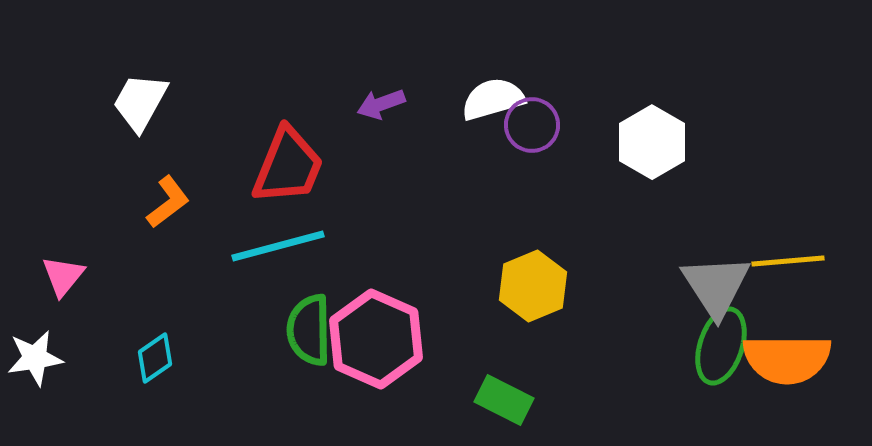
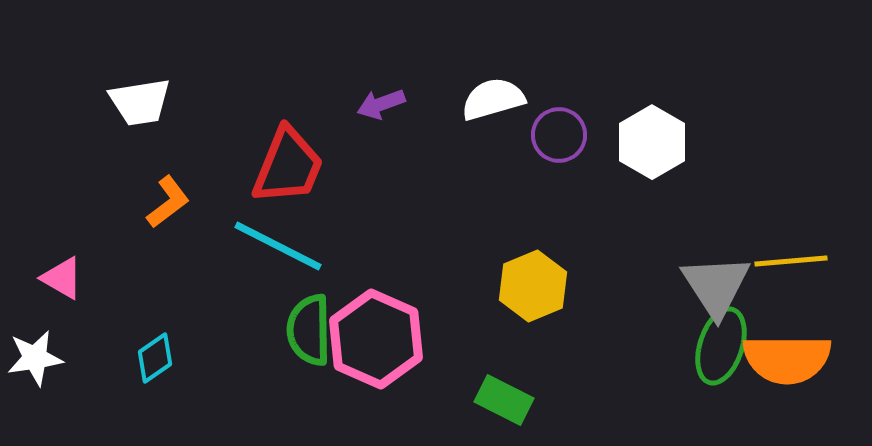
white trapezoid: rotated 128 degrees counterclockwise
purple circle: moved 27 px right, 10 px down
cyan line: rotated 42 degrees clockwise
yellow line: moved 3 px right
pink triangle: moved 1 px left, 2 px down; rotated 39 degrees counterclockwise
